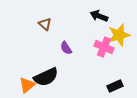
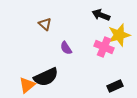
black arrow: moved 2 px right, 1 px up
